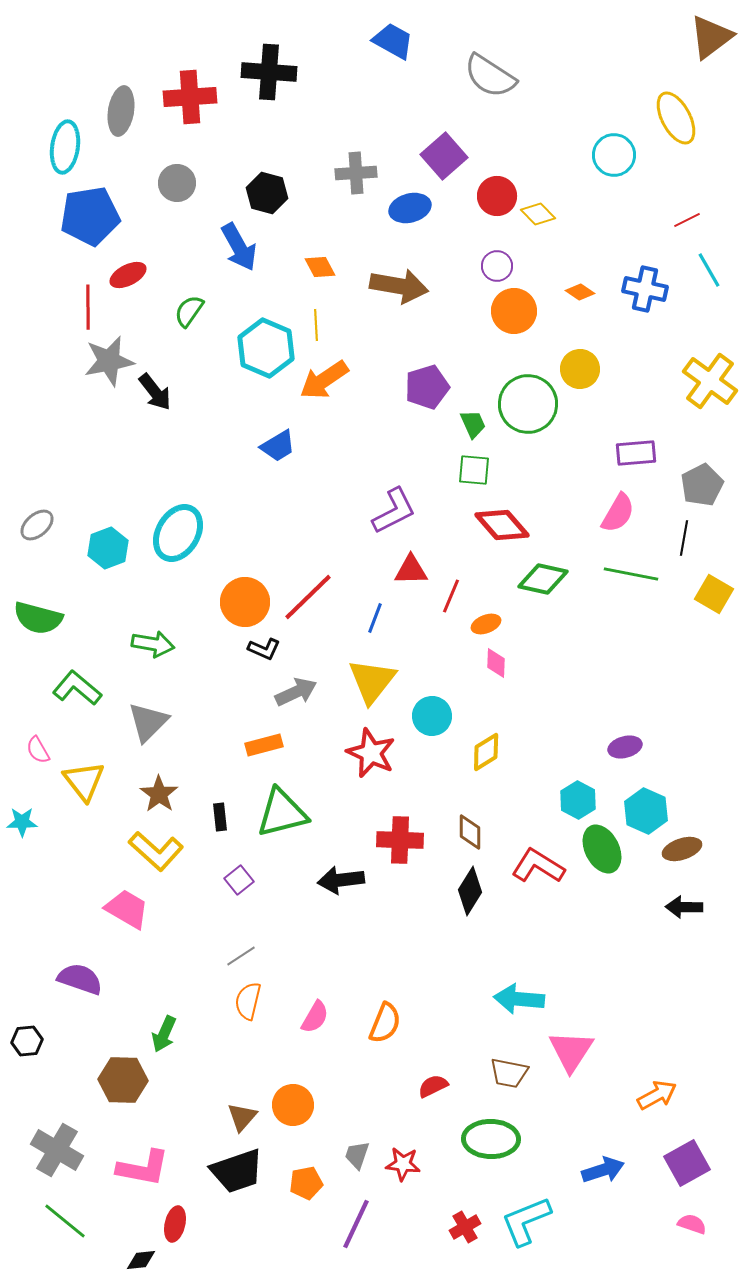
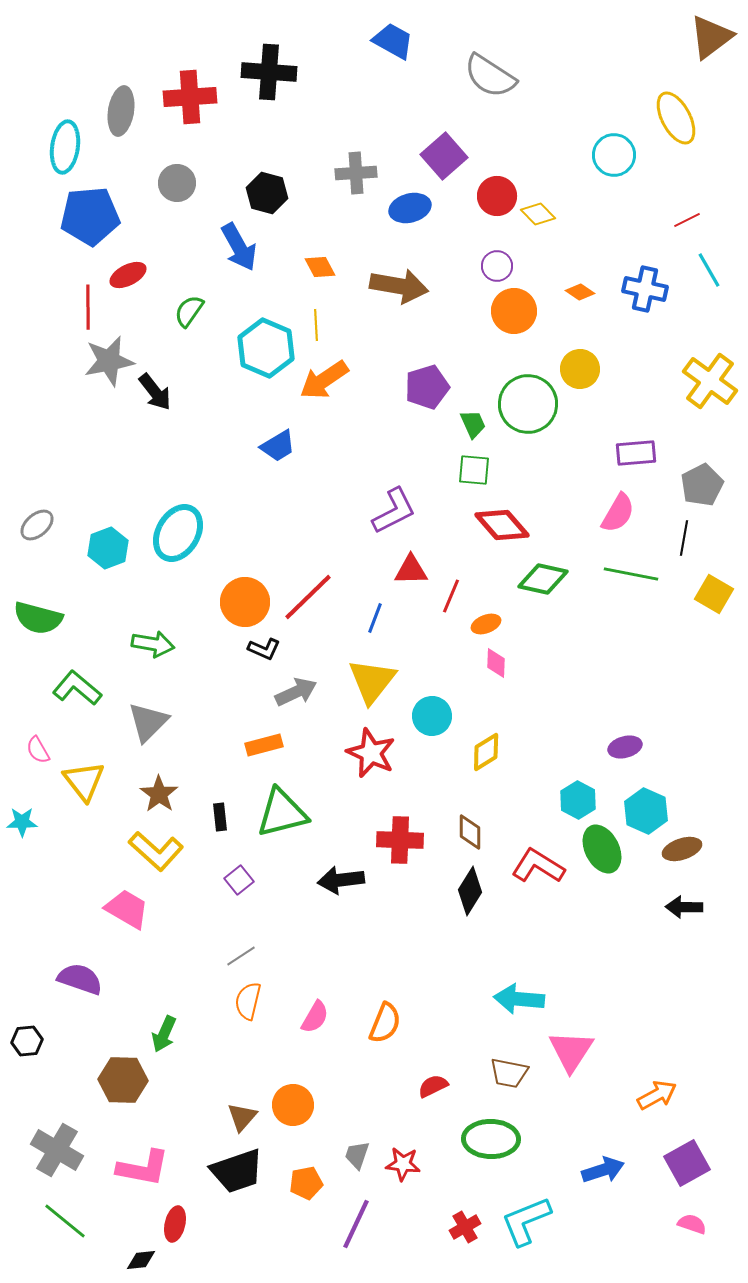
blue pentagon at (90, 216): rotated 4 degrees clockwise
